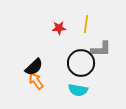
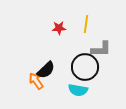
black circle: moved 4 px right, 4 px down
black semicircle: moved 12 px right, 3 px down
